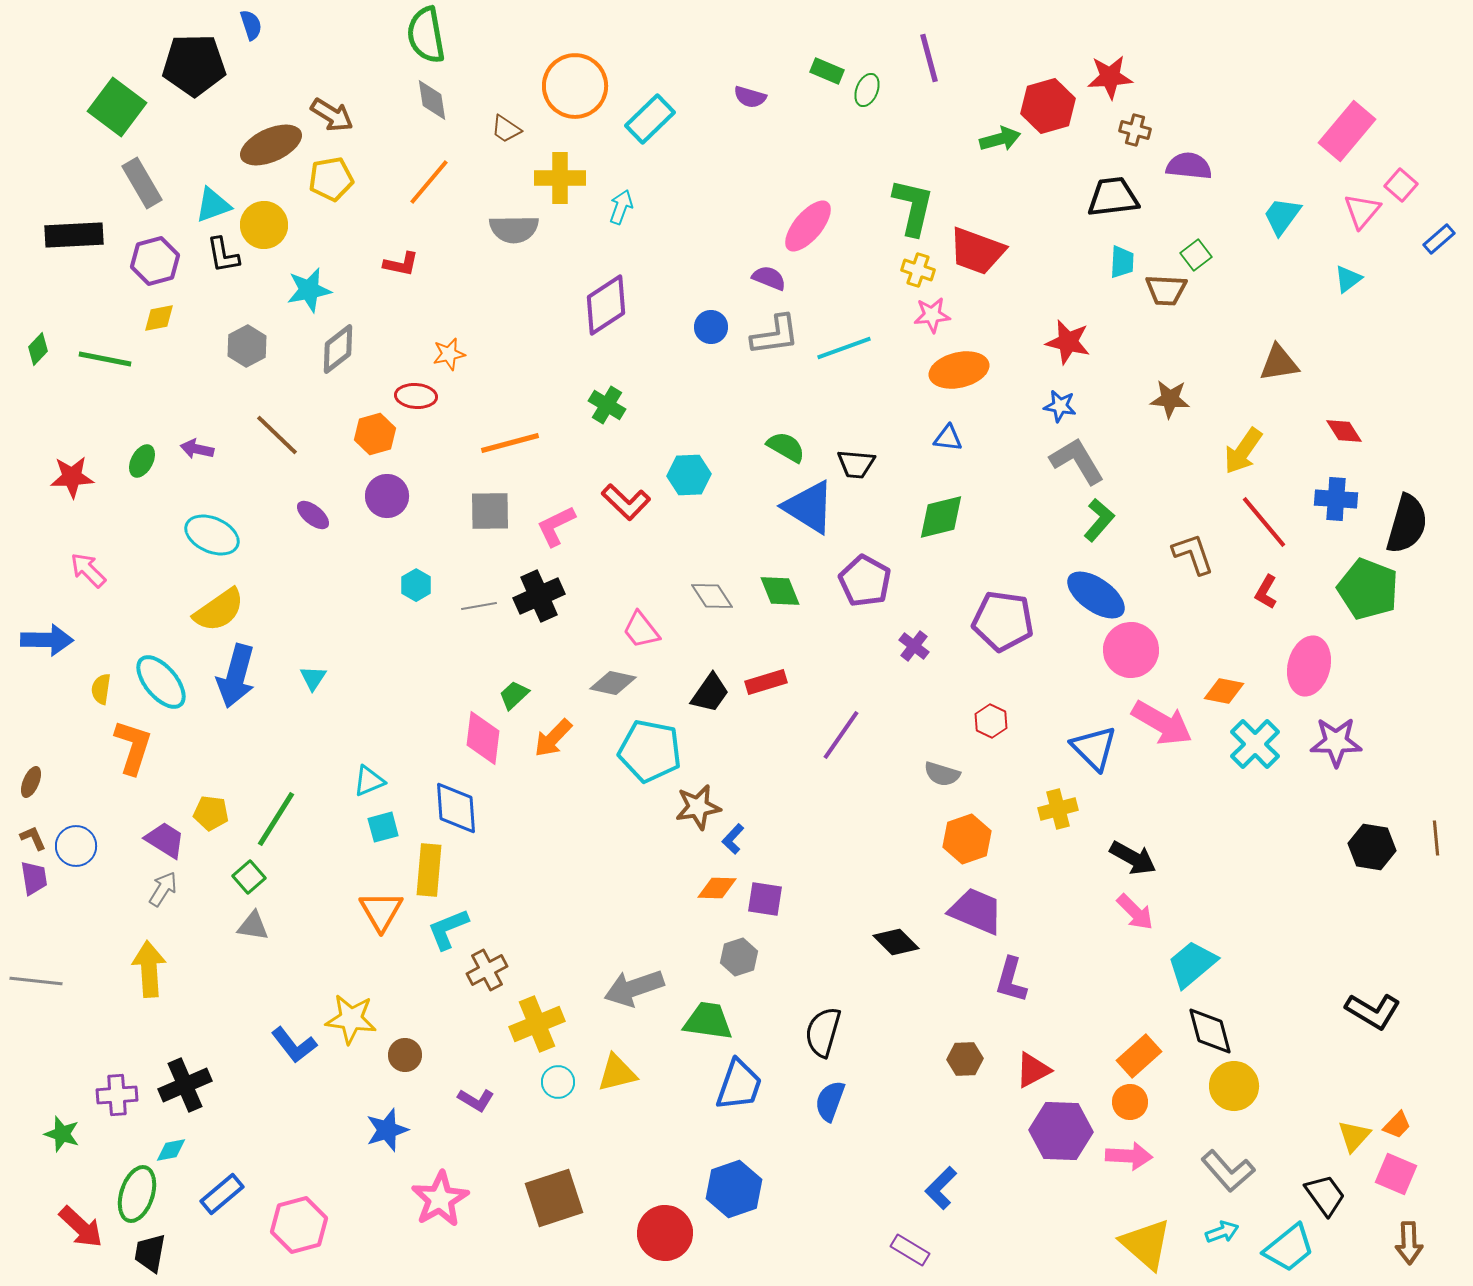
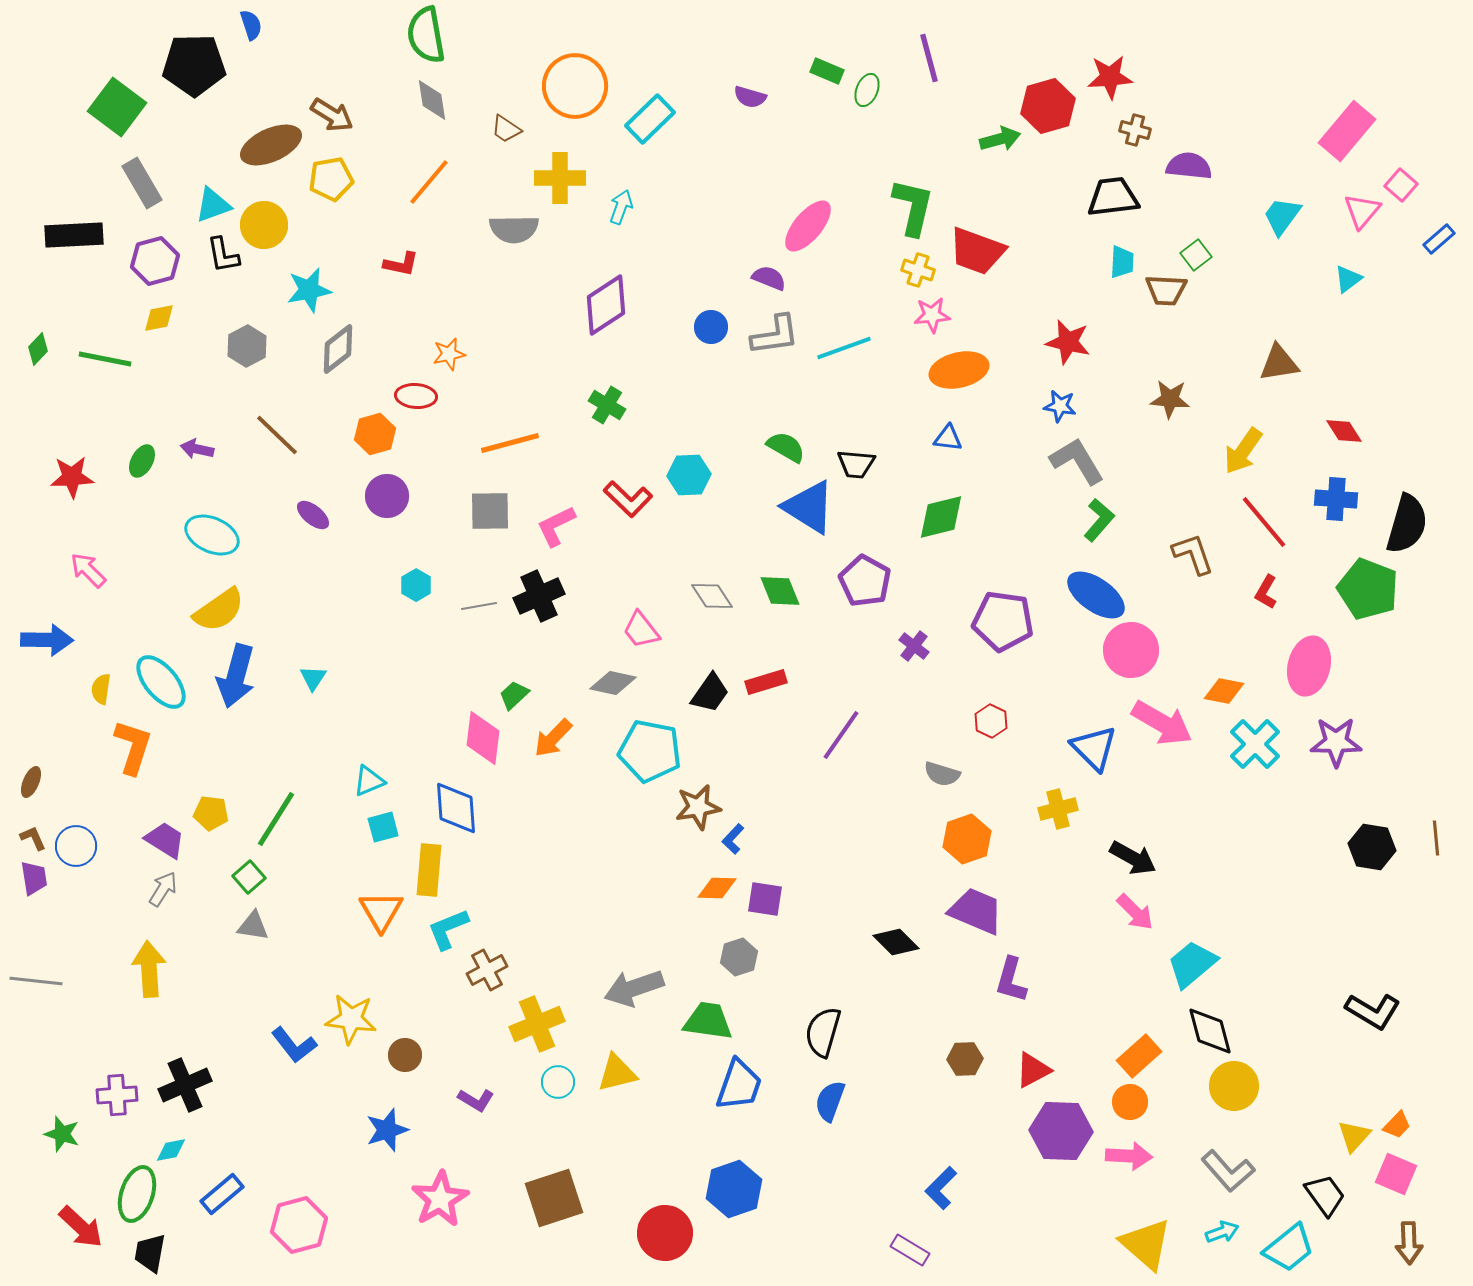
red L-shape at (626, 502): moved 2 px right, 3 px up
